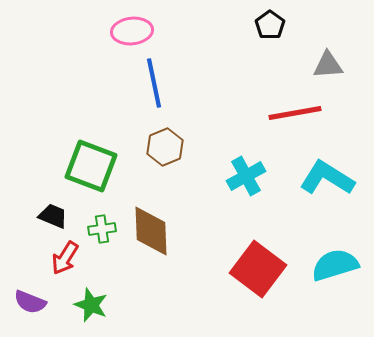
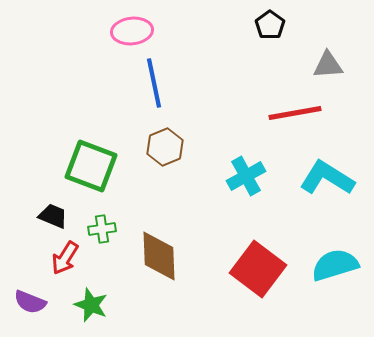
brown diamond: moved 8 px right, 25 px down
